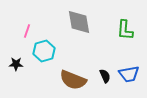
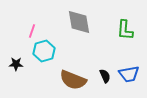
pink line: moved 5 px right
